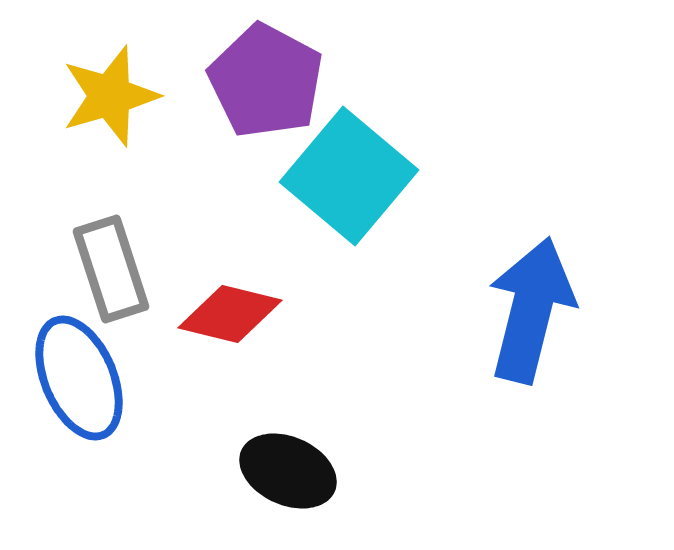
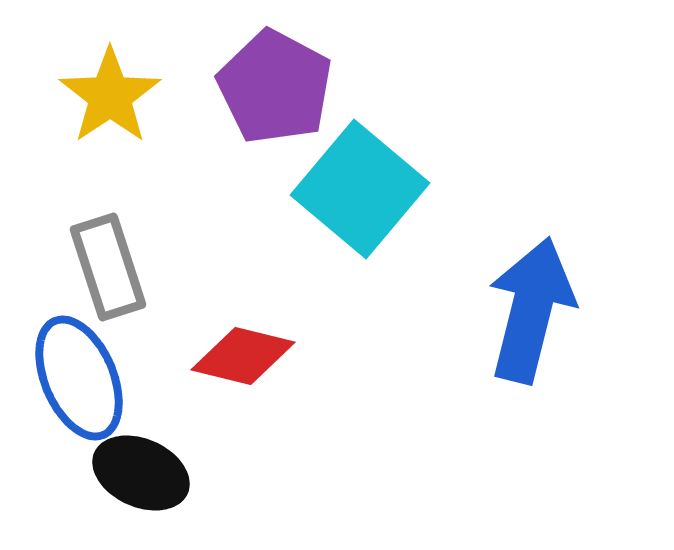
purple pentagon: moved 9 px right, 6 px down
yellow star: rotated 18 degrees counterclockwise
cyan square: moved 11 px right, 13 px down
gray rectangle: moved 3 px left, 2 px up
red diamond: moved 13 px right, 42 px down
black ellipse: moved 147 px left, 2 px down
